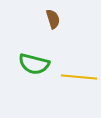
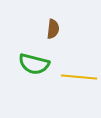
brown semicircle: moved 10 px down; rotated 24 degrees clockwise
